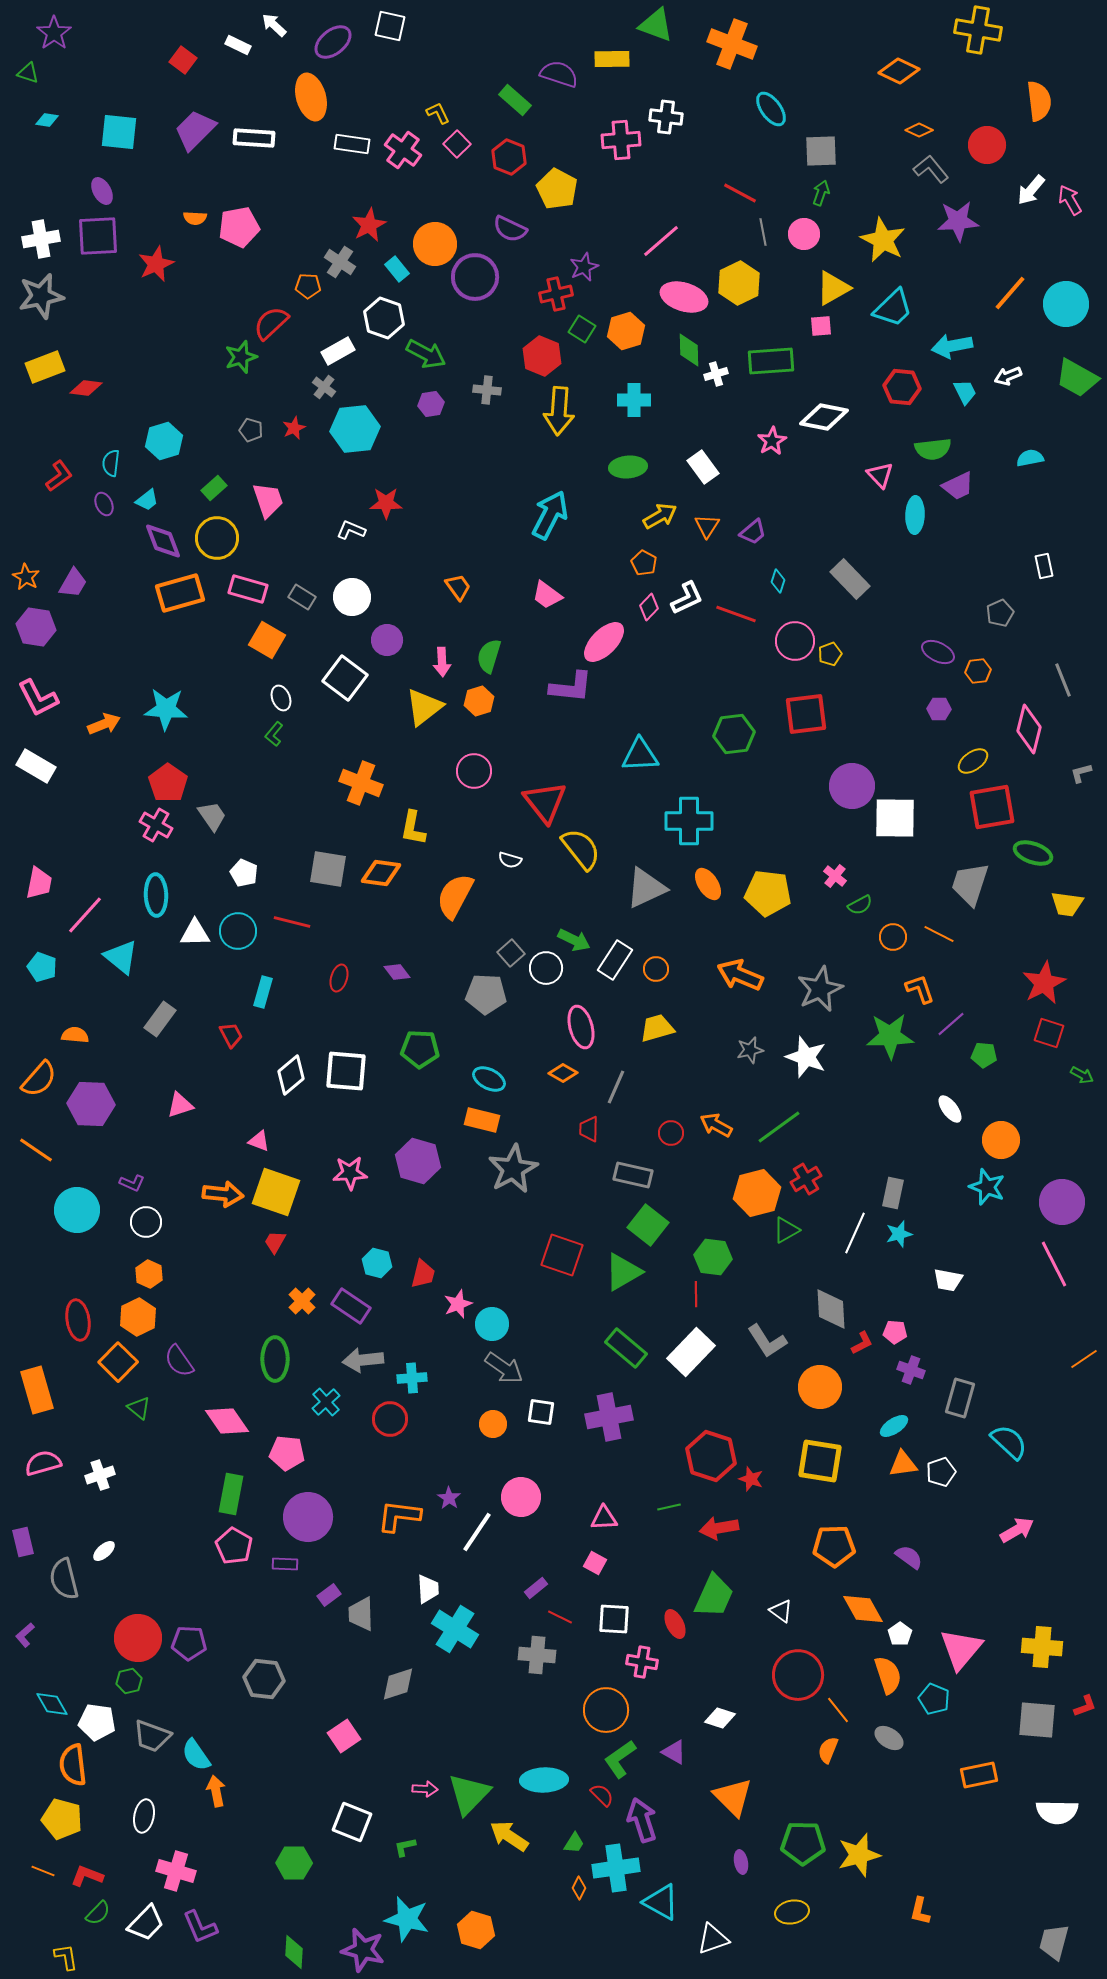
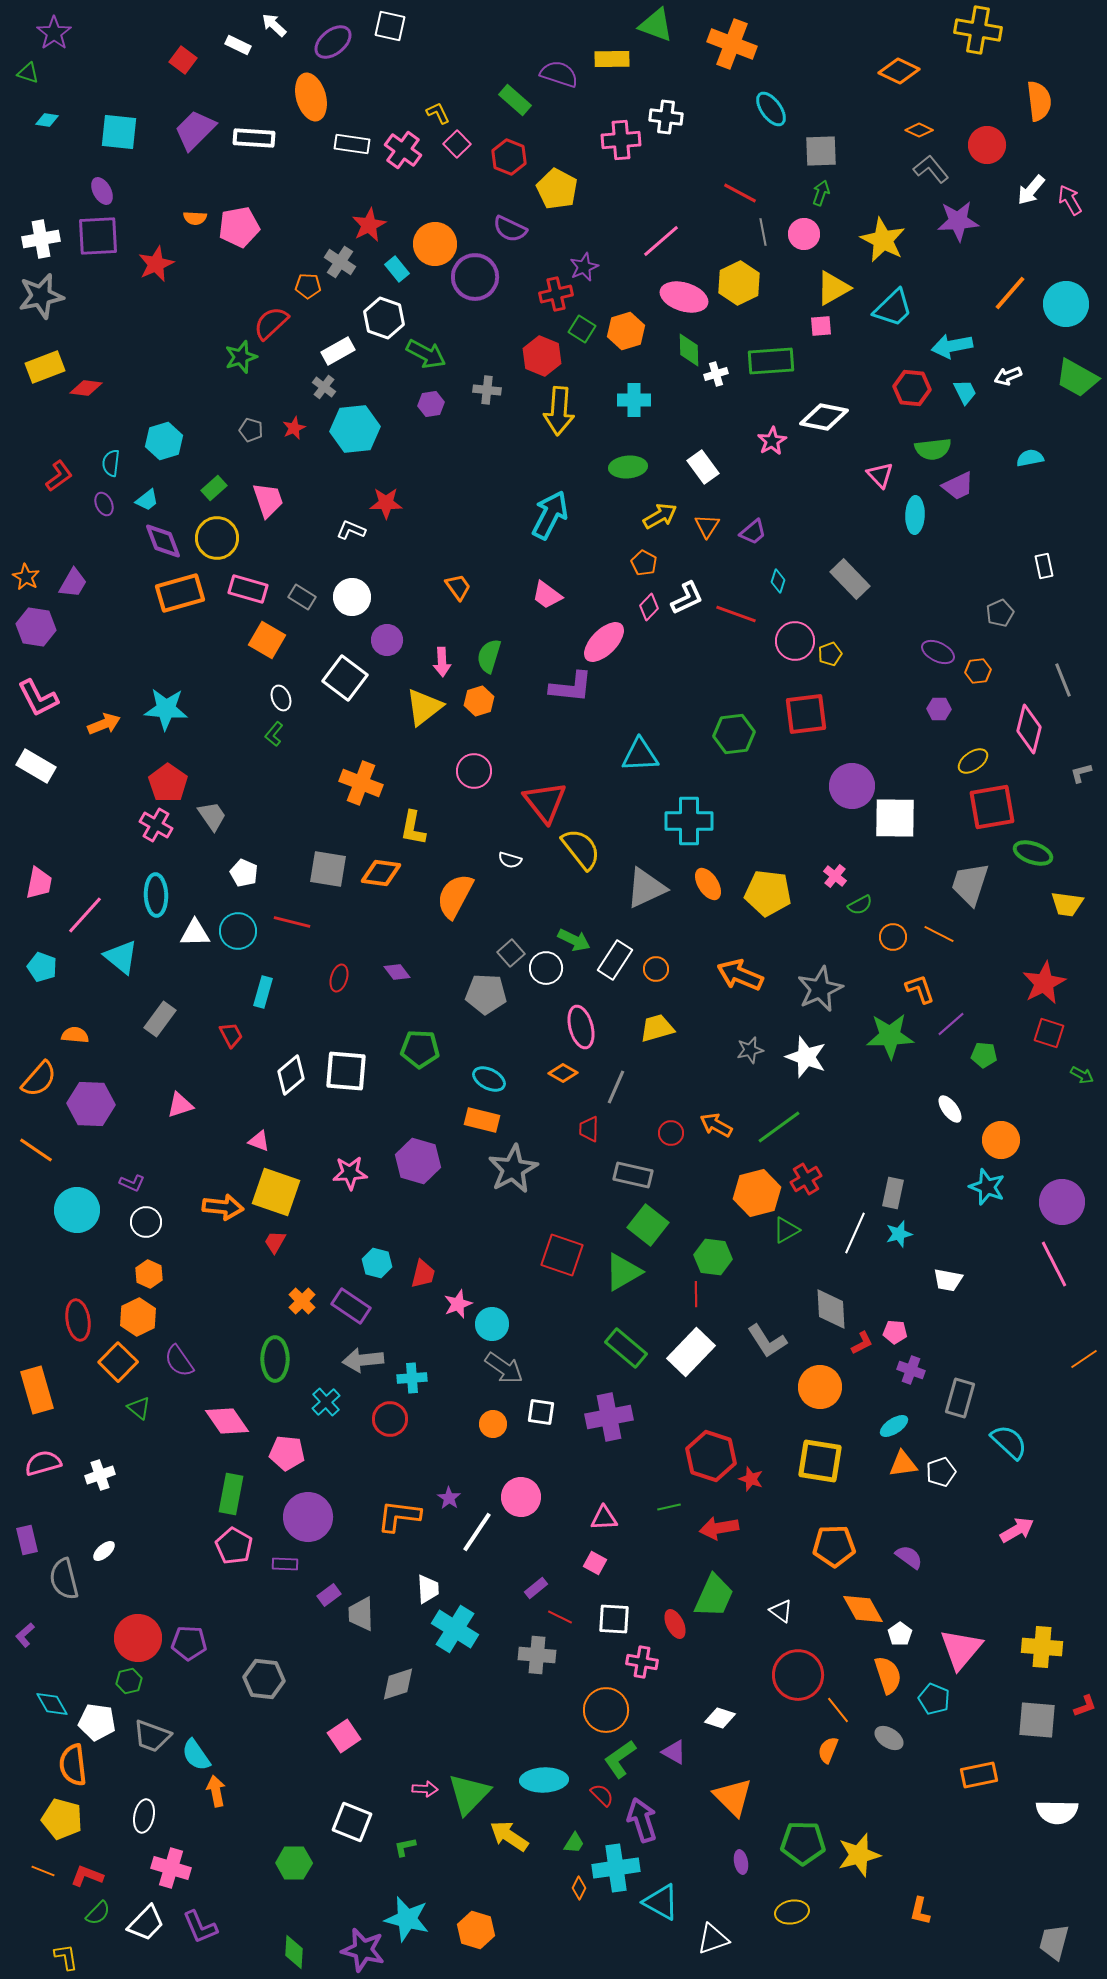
red hexagon at (902, 387): moved 10 px right, 1 px down
orange arrow at (223, 1194): moved 13 px down
purple rectangle at (23, 1542): moved 4 px right, 2 px up
pink cross at (176, 1871): moved 5 px left, 3 px up
